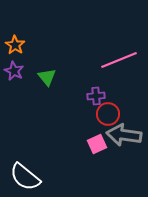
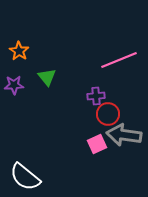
orange star: moved 4 px right, 6 px down
purple star: moved 14 px down; rotated 30 degrees counterclockwise
